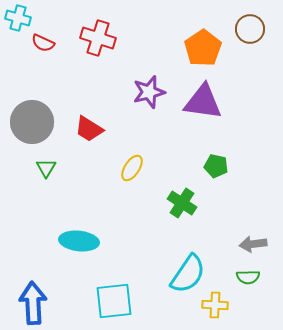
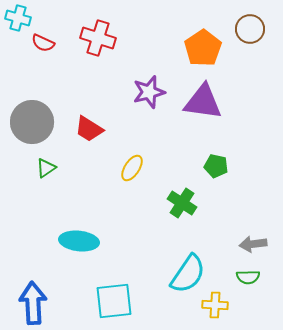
green triangle: rotated 25 degrees clockwise
